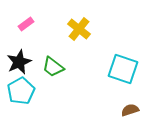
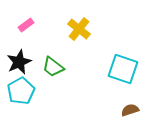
pink rectangle: moved 1 px down
